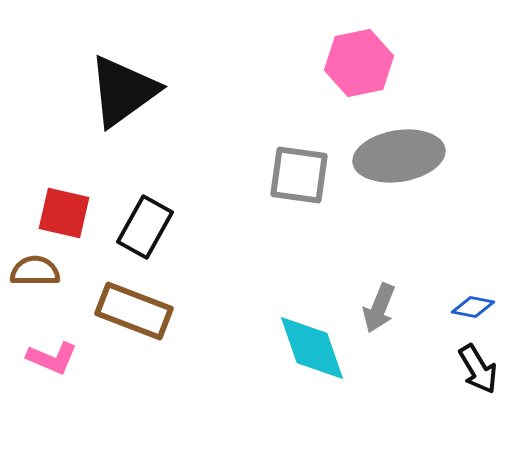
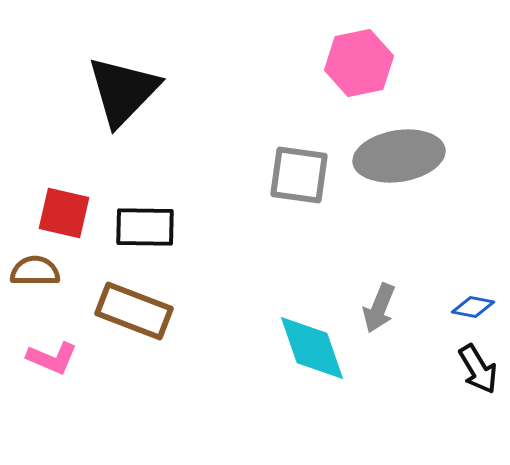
black triangle: rotated 10 degrees counterclockwise
black rectangle: rotated 62 degrees clockwise
